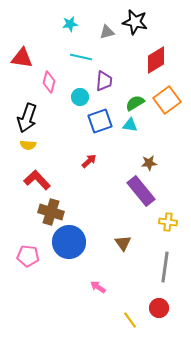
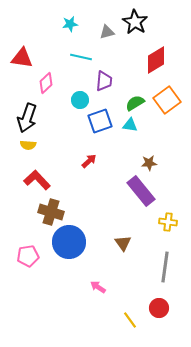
black star: rotated 20 degrees clockwise
pink diamond: moved 3 px left, 1 px down; rotated 30 degrees clockwise
cyan circle: moved 3 px down
pink pentagon: rotated 15 degrees counterclockwise
